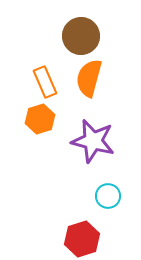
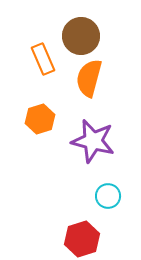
orange rectangle: moved 2 px left, 23 px up
